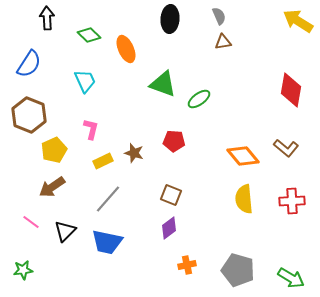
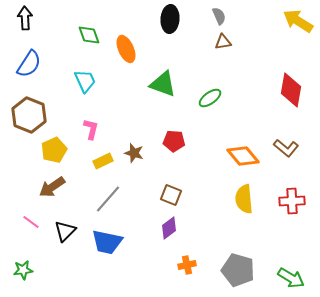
black arrow: moved 22 px left
green diamond: rotated 25 degrees clockwise
green ellipse: moved 11 px right, 1 px up
